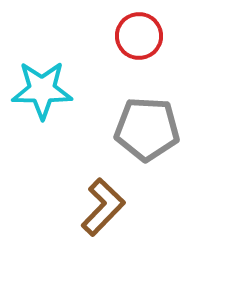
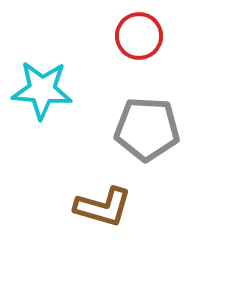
cyan star: rotated 4 degrees clockwise
brown L-shape: rotated 62 degrees clockwise
